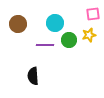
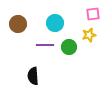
green circle: moved 7 px down
